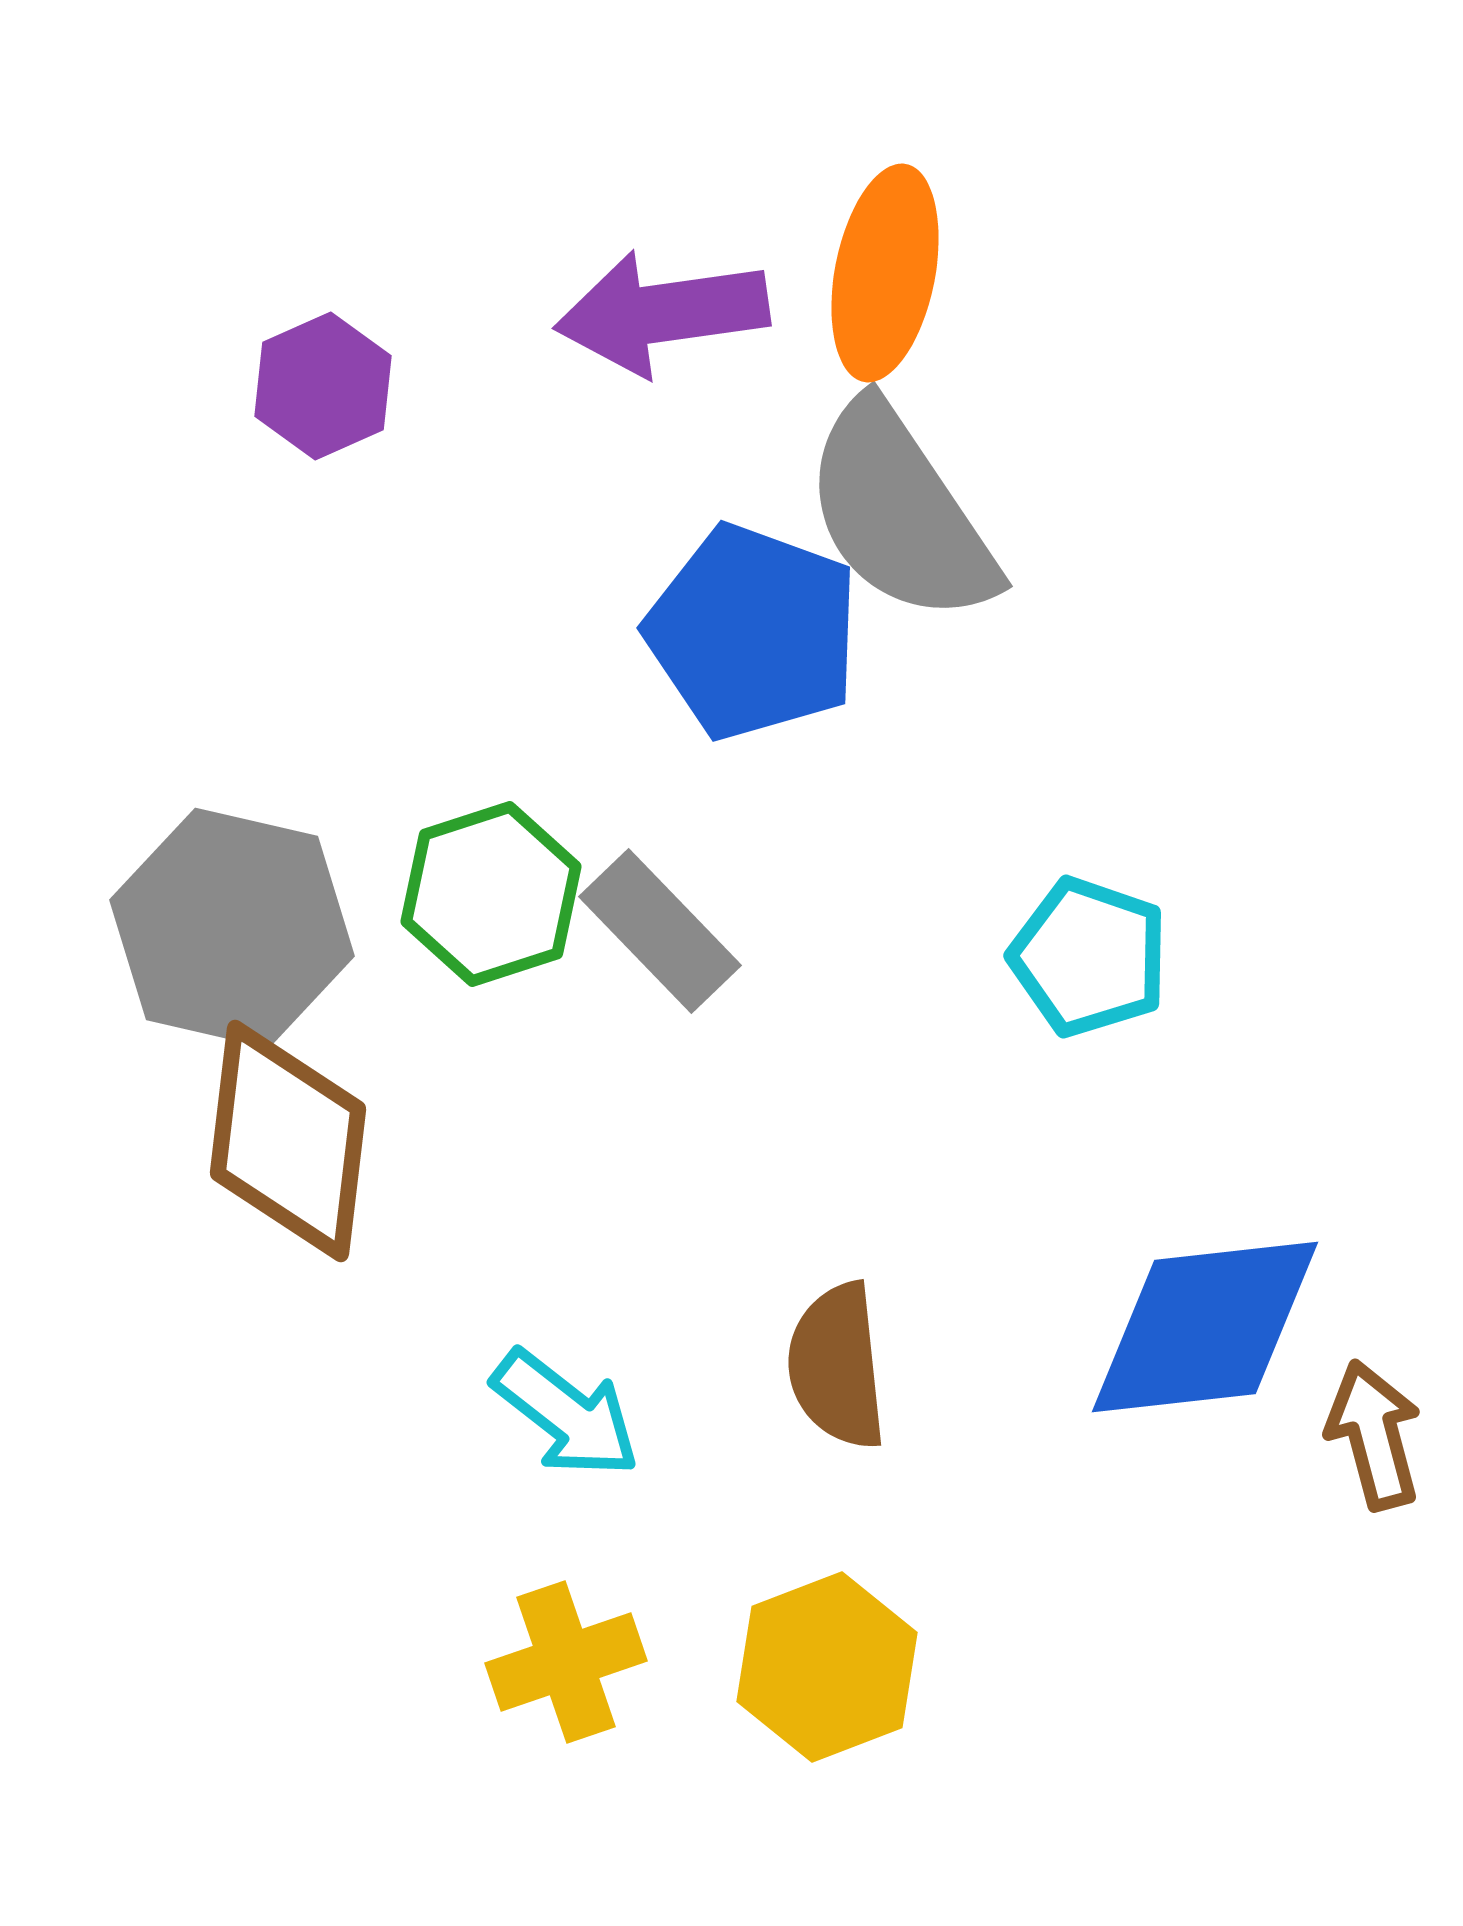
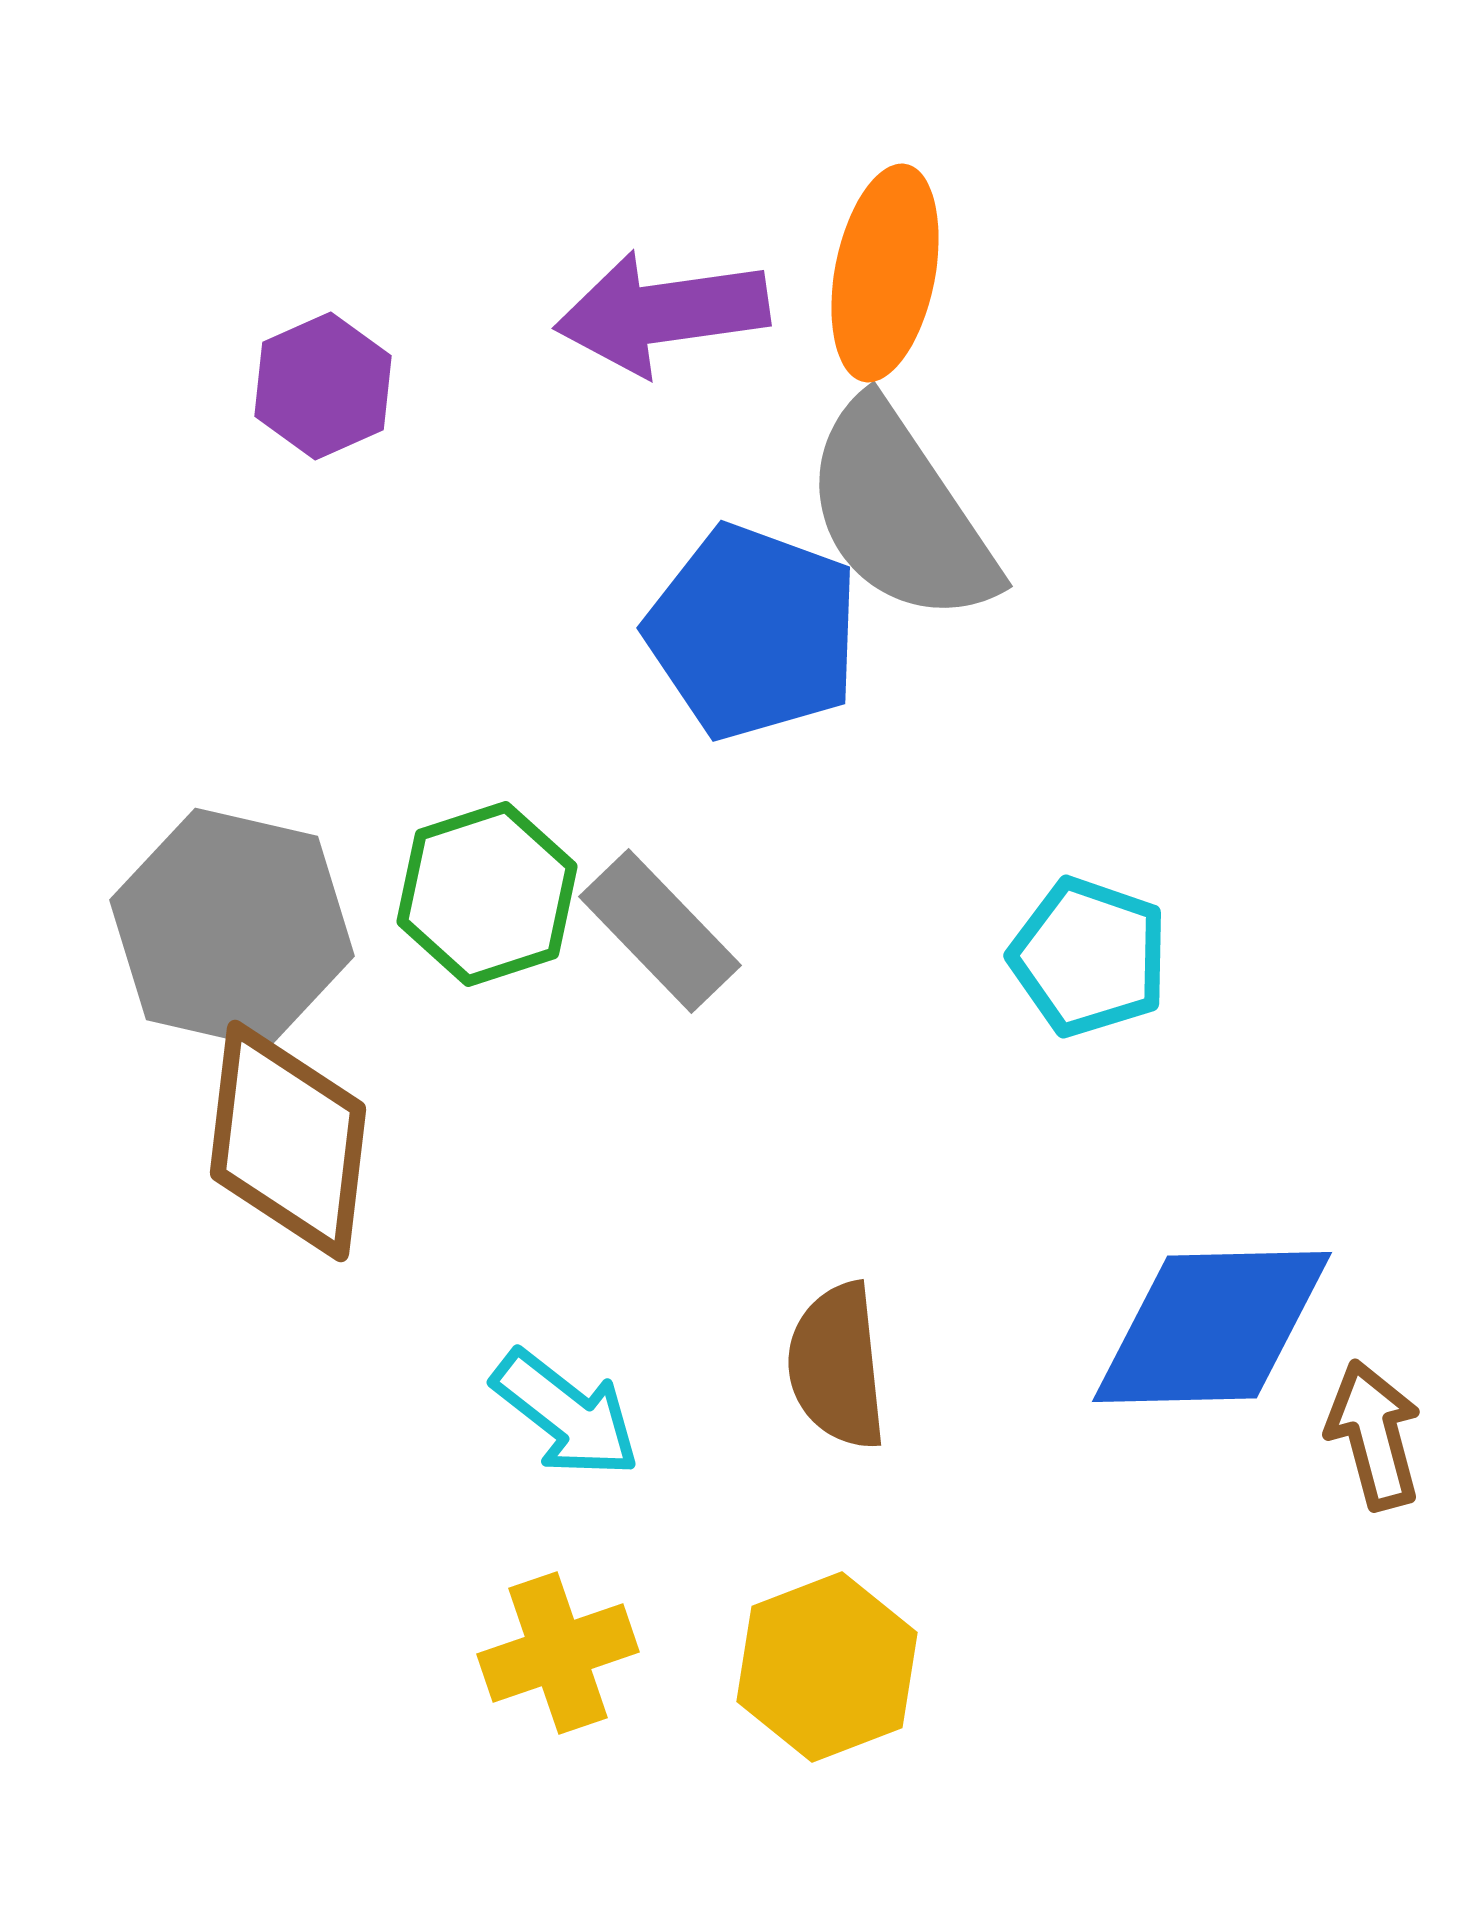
green hexagon: moved 4 px left
blue diamond: moved 7 px right; rotated 5 degrees clockwise
yellow cross: moved 8 px left, 9 px up
